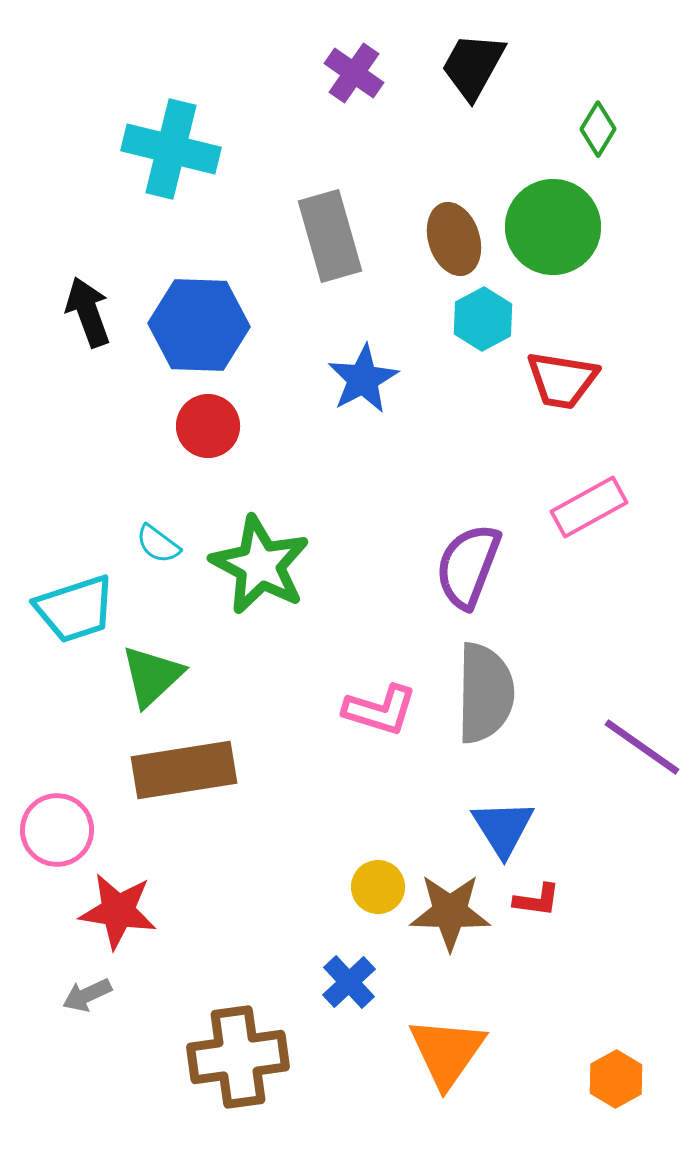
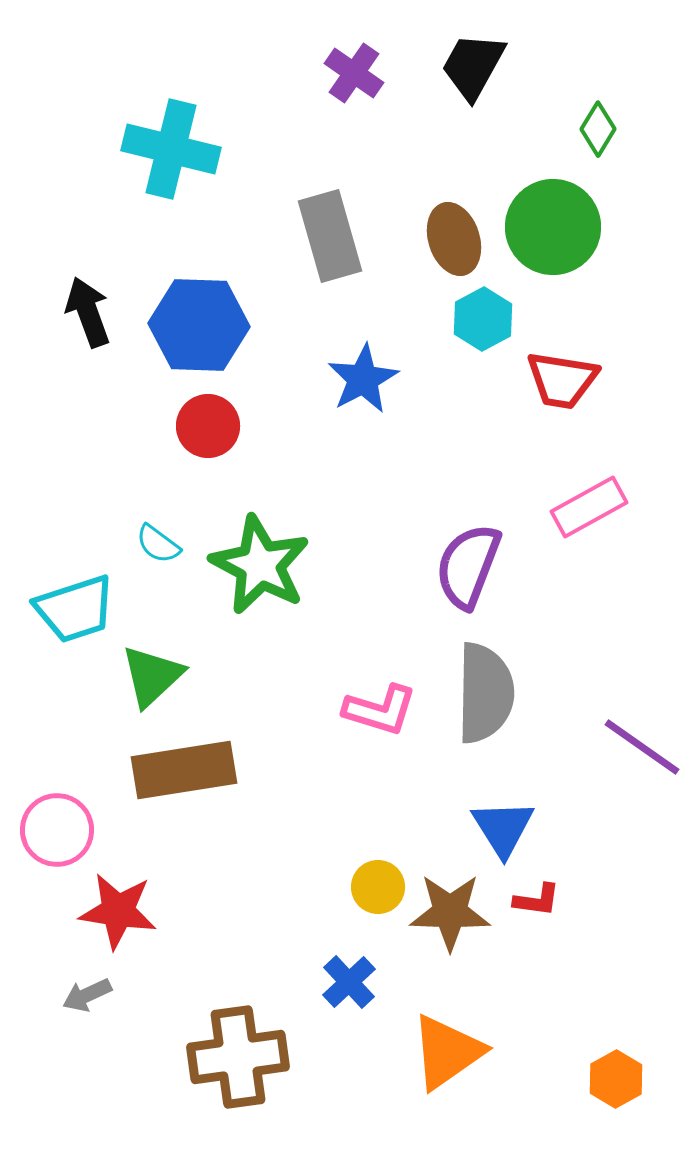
orange triangle: rotated 20 degrees clockwise
